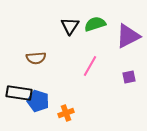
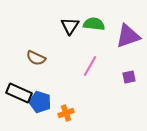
green semicircle: moved 1 px left; rotated 25 degrees clockwise
purple triangle: rotated 8 degrees clockwise
brown semicircle: rotated 30 degrees clockwise
black rectangle: rotated 15 degrees clockwise
blue pentagon: moved 2 px right, 1 px down
